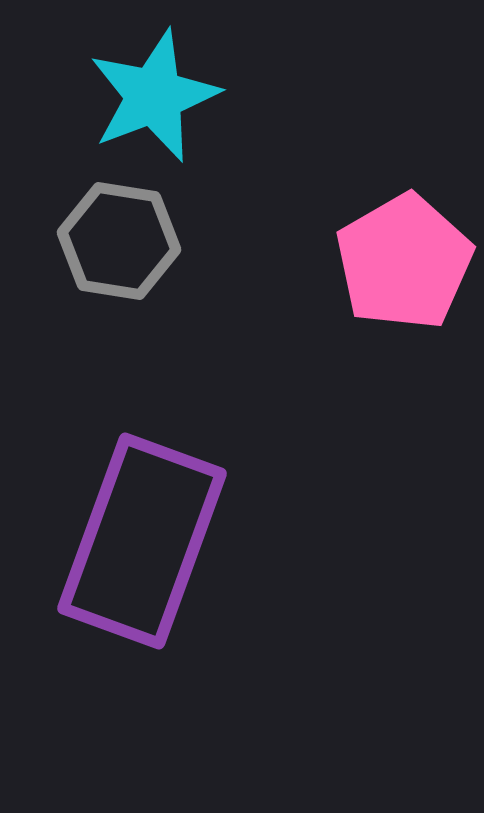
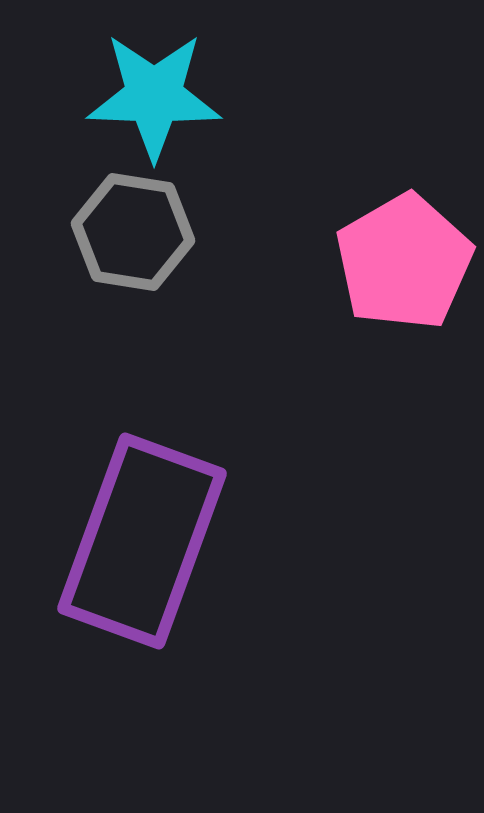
cyan star: rotated 23 degrees clockwise
gray hexagon: moved 14 px right, 9 px up
